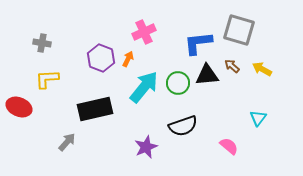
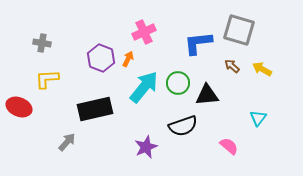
black triangle: moved 20 px down
